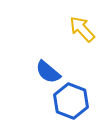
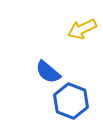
yellow arrow: rotated 72 degrees counterclockwise
